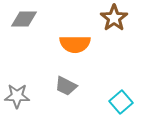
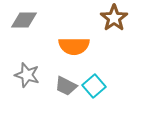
gray diamond: moved 1 px down
orange semicircle: moved 1 px left, 2 px down
gray star: moved 10 px right, 21 px up; rotated 15 degrees clockwise
cyan square: moved 27 px left, 16 px up
